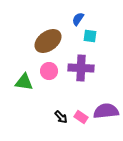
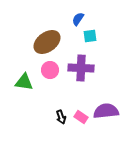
cyan square: rotated 16 degrees counterclockwise
brown ellipse: moved 1 px left, 1 px down
pink circle: moved 1 px right, 1 px up
black arrow: rotated 24 degrees clockwise
